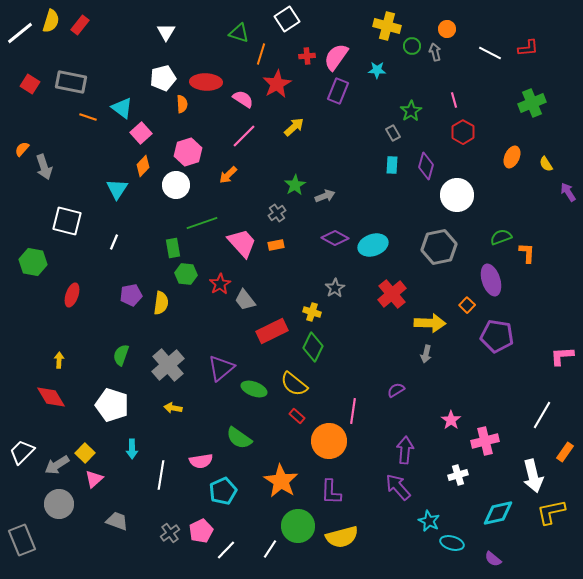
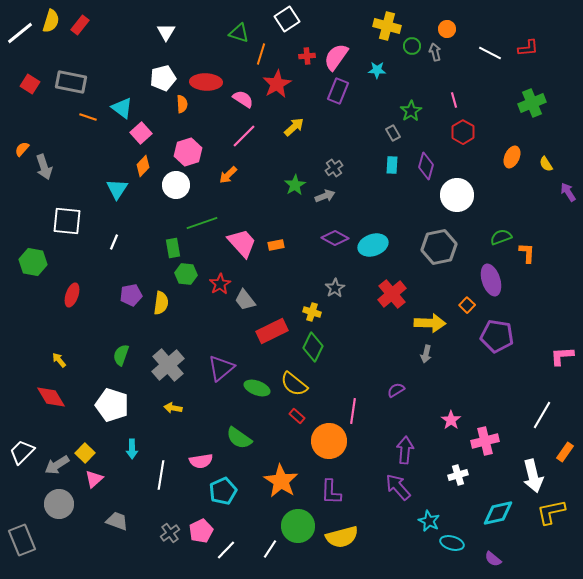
gray cross at (277, 213): moved 57 px right, 45 px up
white square at (67, 221): rotated 8 degrees counterclockwise
yellow arrow at (59, 360): rotated 42 degrees counterclockwise
green ellipse at (254, 389): moved 3 px right, 1 px up
